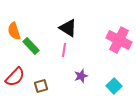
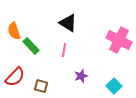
black triangle: moved 5 px up
brown square: rotated 32 degrees clockwise
